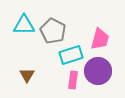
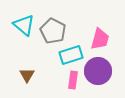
cyan triangle: rotated 40 degrees clockwise
